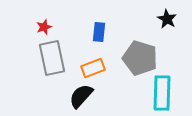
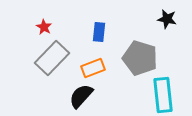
black star: rotated 18 degrees counterclockwise
red star: rotated 21 degrees counterclockwise
gray rectangle: rotated 56 degrees clockwise
cyan rectangle: moved 1 px right, 2 px down; rotated 8 degrees counterclockwise
